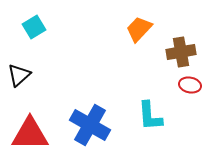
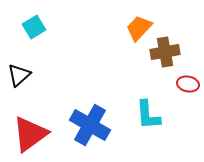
orange trapezoid: moved 1 px up
brown cross: moved 16 px left
red ellipse: moved 2 px left, 1 px up
cyan L-shape: moved 2 px left, 1 px up
red triangle: rotated 36 degrees counterclockwise
